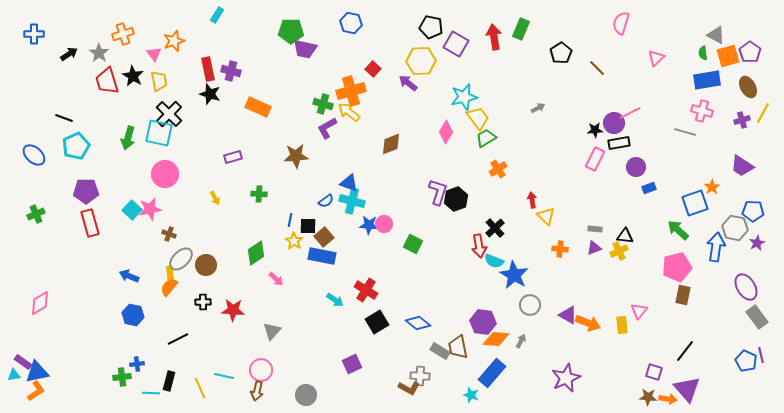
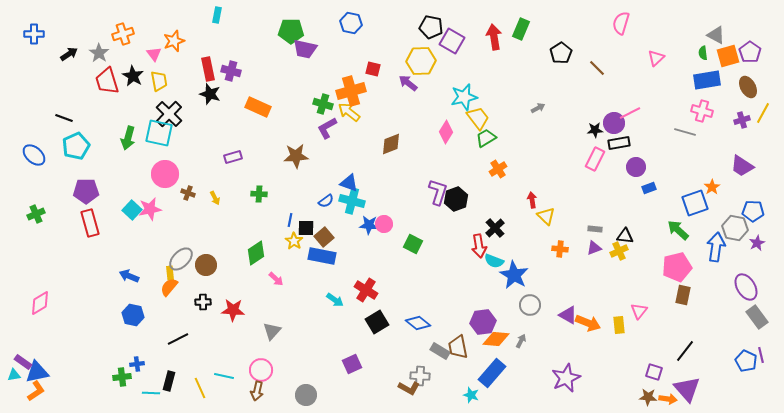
cyan rectangle at (217, 15): rotated 21 degrees counterclockwise
purple square at (456, 44): moved 4 px left, 3 px up
red square at (373, 69): rotated 28 degrees counterclockwise
black square at (308, 226): moved 2 px left, 2 px down
brown cross at (169, 234): moved 19 px right, 41 px up
purple hexagon at (483, 322): rotated 15 degrees counterclockwise
yellow rectangle at (622, 325): moved 3 px left
